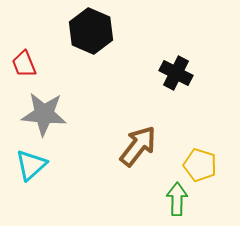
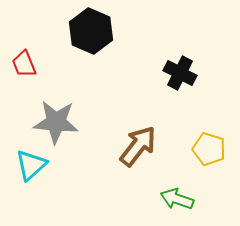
black cross: moved 4 px right
gray star: moved 12 px right, 8 px down
yellow pentagon: moved 9 px right, 16 px up
green arrow: rotated 72 degrees counterclockwise
